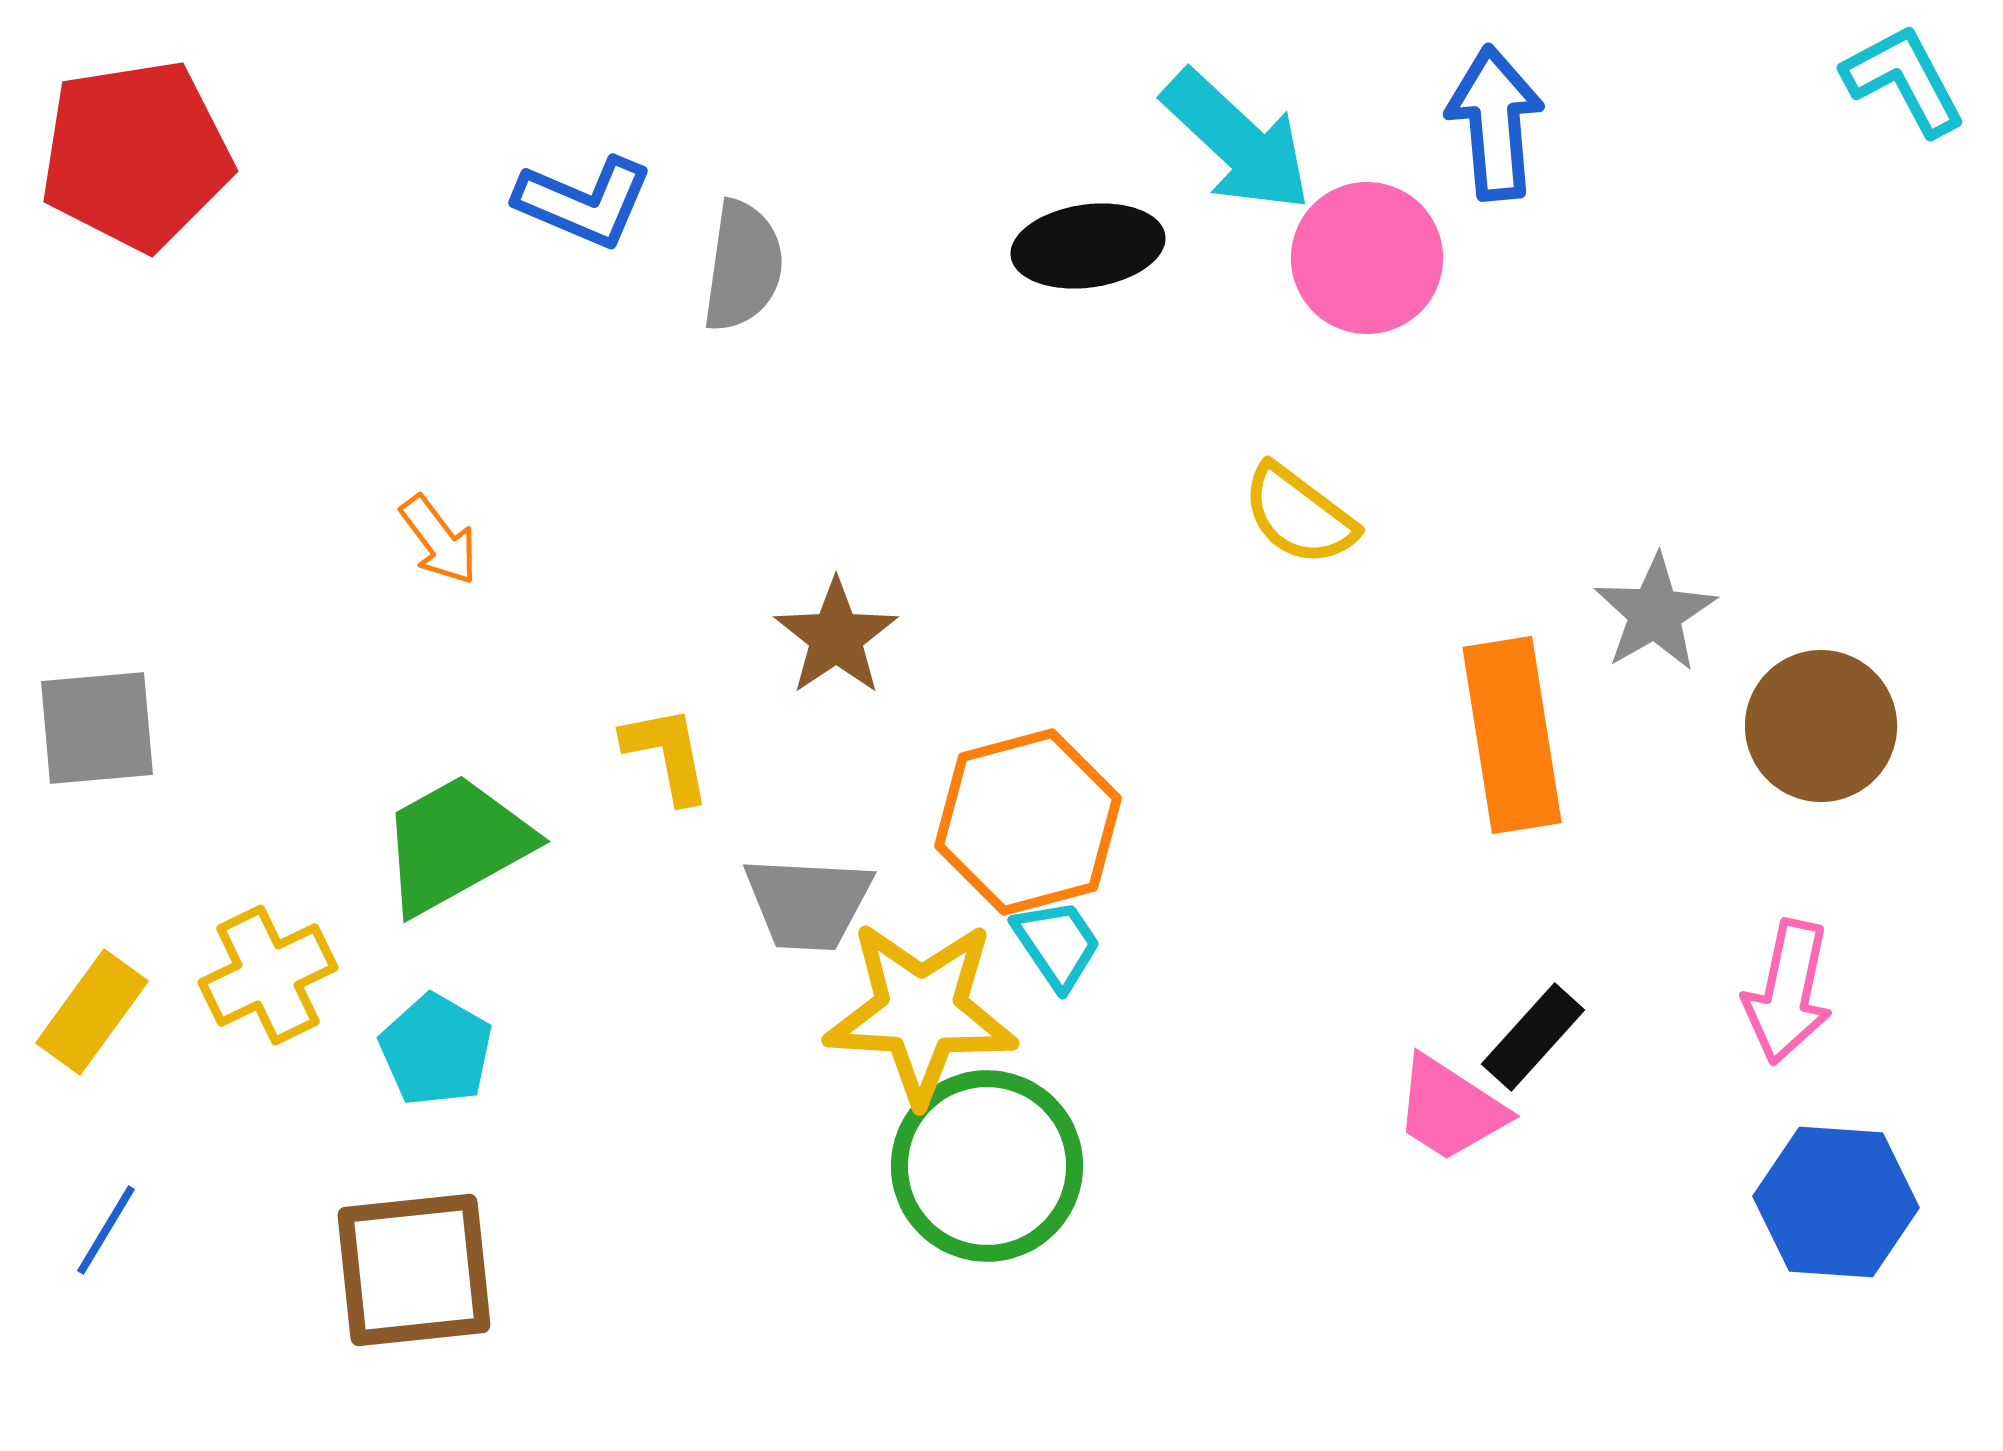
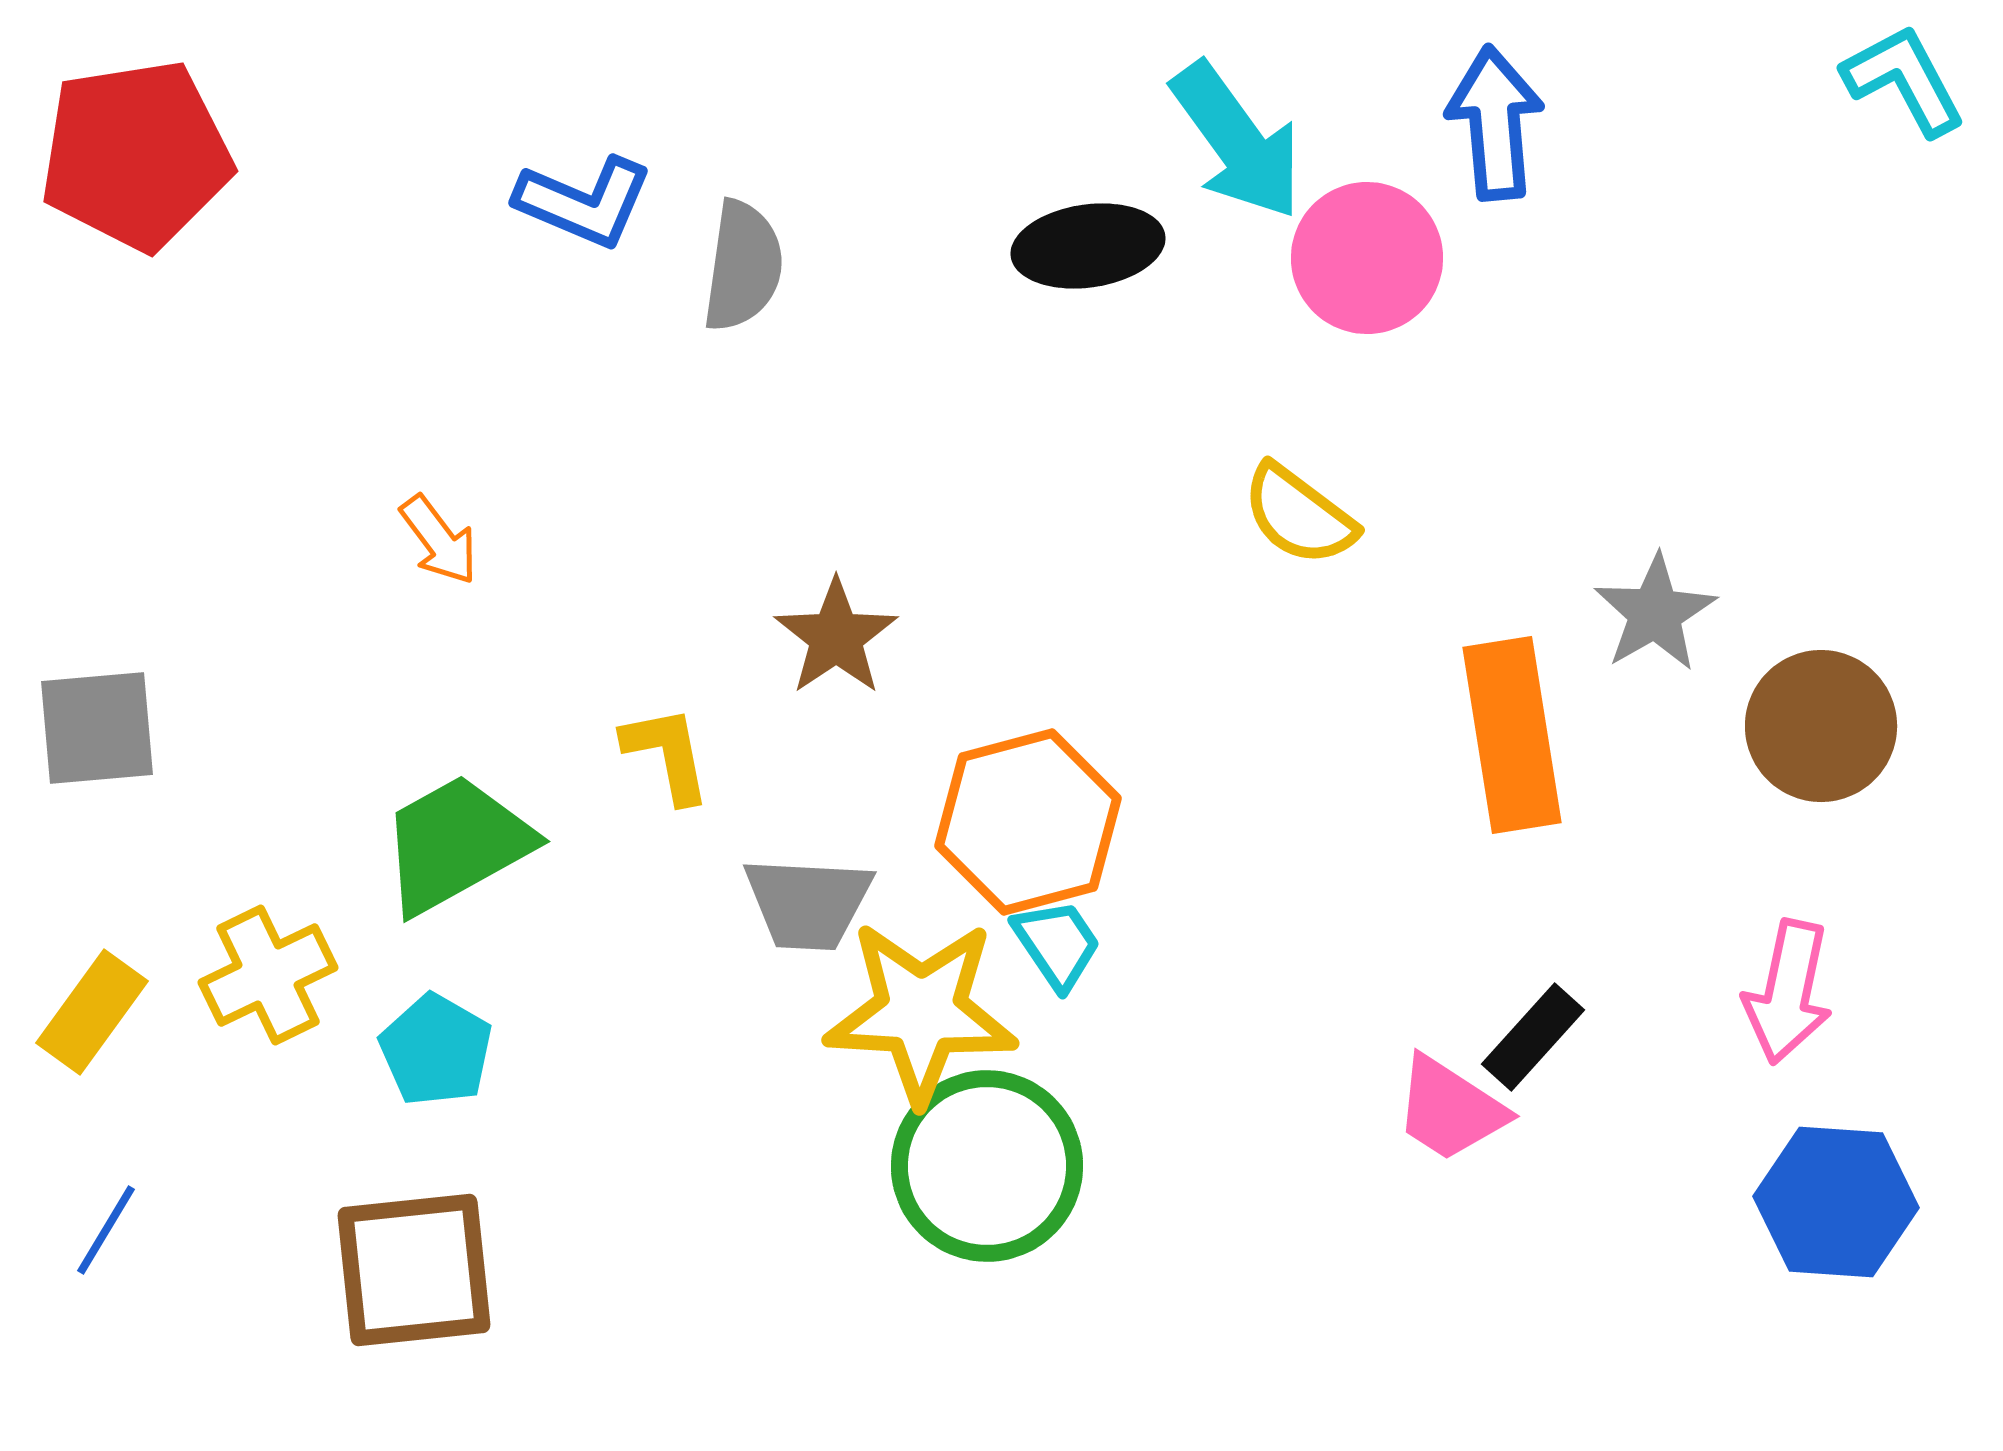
cyan arrow: rotated 11 degrees clockwise
